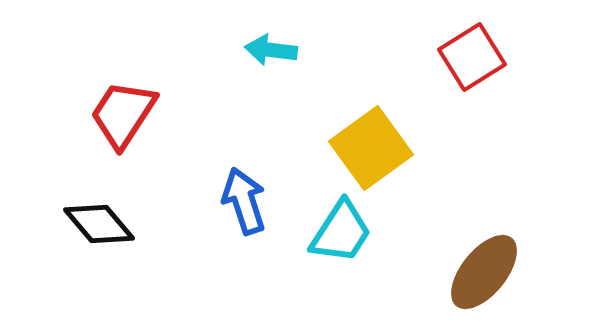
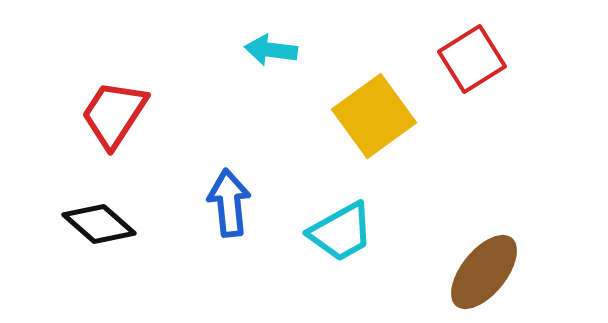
red square: moved 2 px down
red trapezoid: moved 9 px left
yellow square: moved 3 px right, 32 px up
blue arrow: moved 15 px left, 2 px down; rotated 12 degrees clockwise
black diamond: rotated 8 degrees counterclockwise
cyan trapezoid: rotated 28 degrees clockwise
